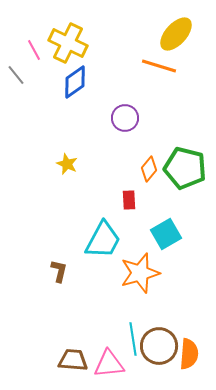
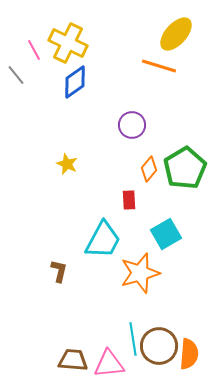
purple circle: moved 7 px right, 7 px down
green pentagon: rotated 27 degrees clockwise
